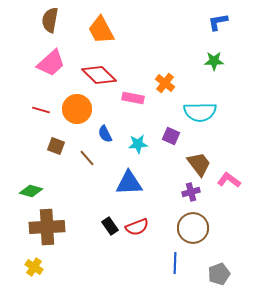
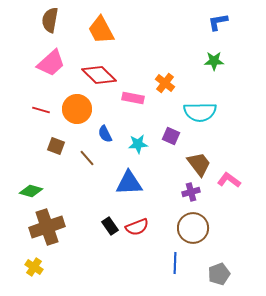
brown cross: rotated 16 degrees counterclockwise
